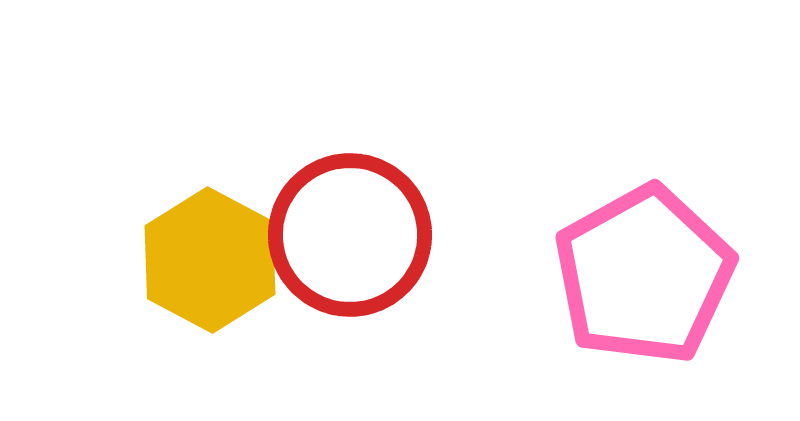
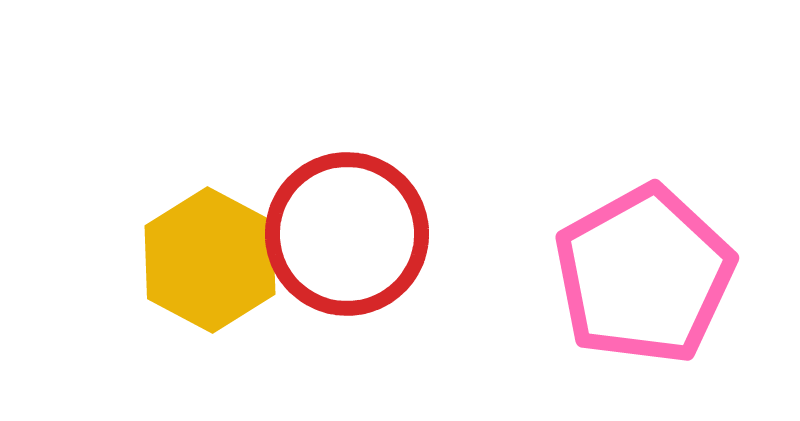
red circle: moved 3 px left, 1 px up
